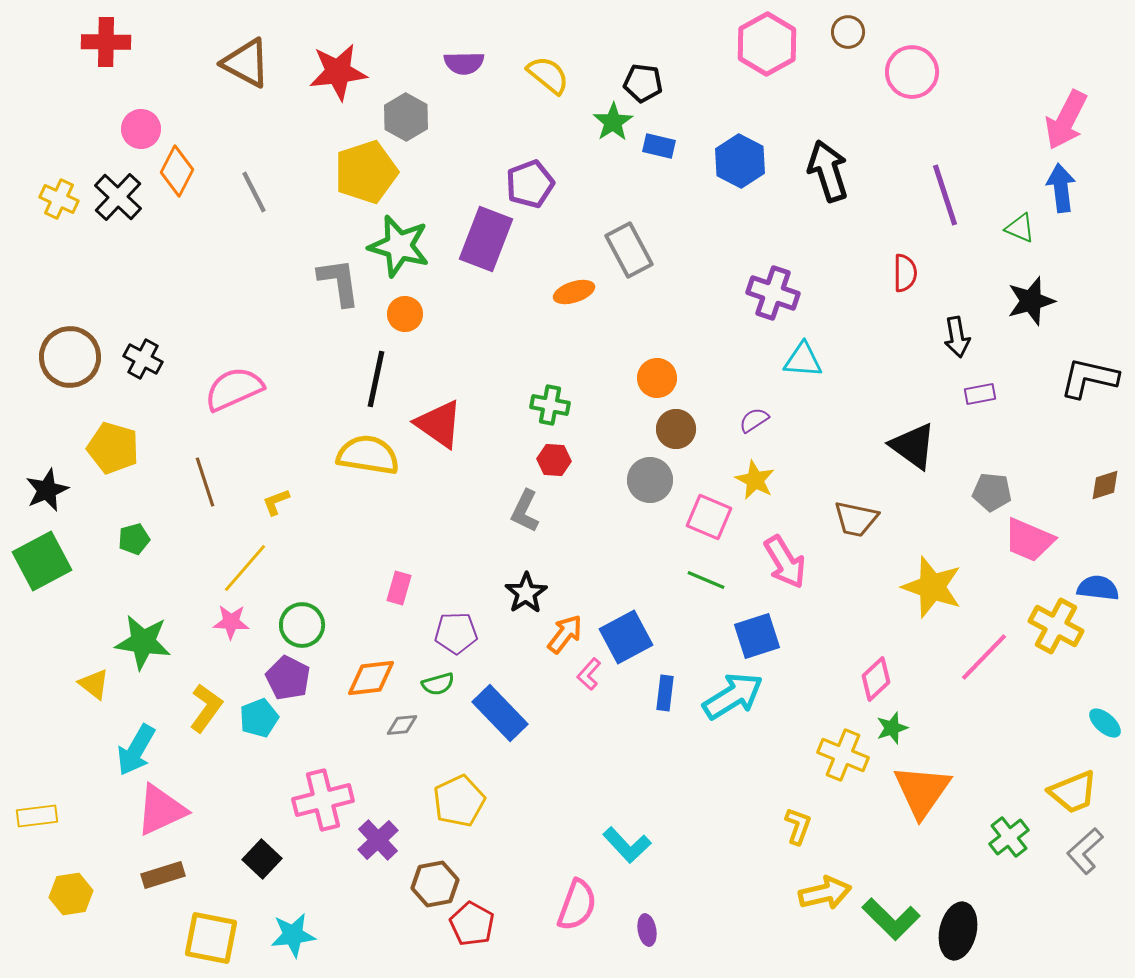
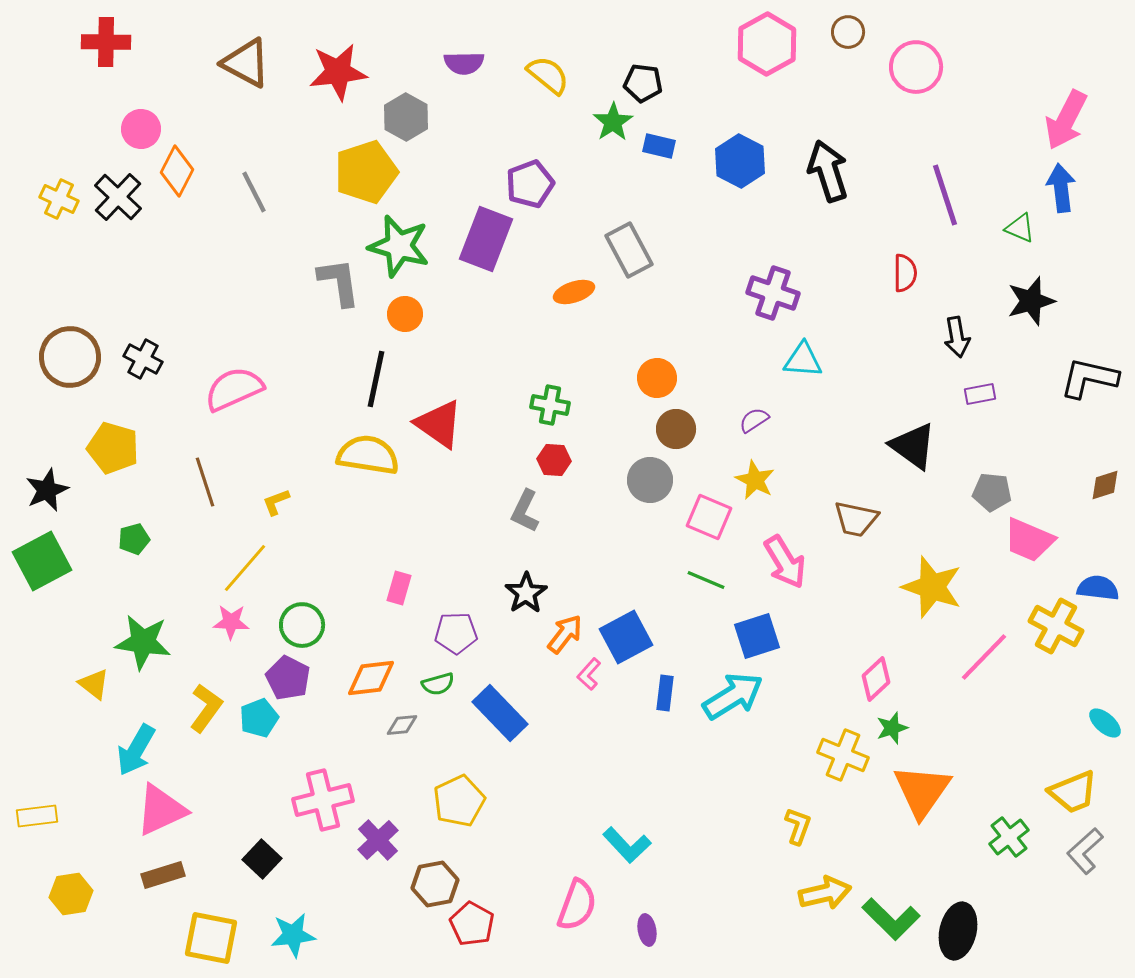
pink circle at (912, 72): moved 4 px right, 5 px up
